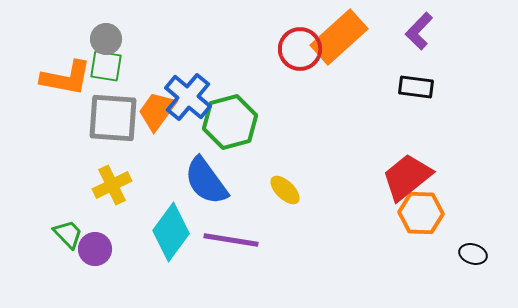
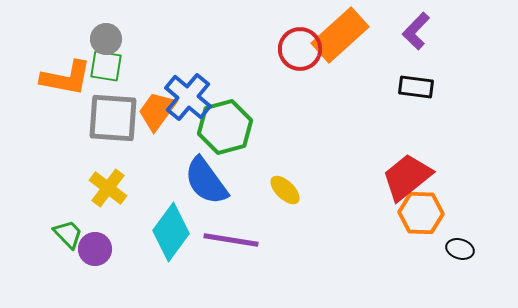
purple L-shape: moved 3 px left
orange rectangle: moved 1 px right, 2 px up
green hexagon: moved 5 px left, 5 px down
yellow cross: moved 4 px left, 3 px down; rotated 27 degrees counterclockwise
black ellipse: moved 13 px left, 5 px up
